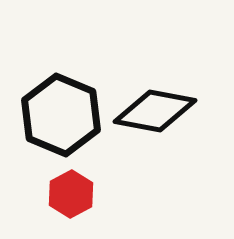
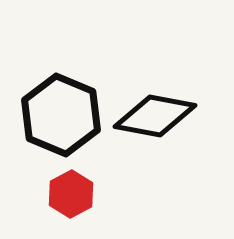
black diamond: moved 5 px down
